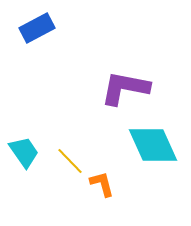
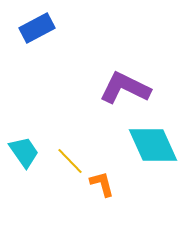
purple L-shape: rotated 15 degrees clockwise
